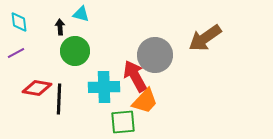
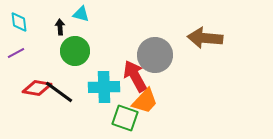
brown arrow: rotated 40 degrees clockwise
black line: moved 7 px up; rotated 56 degrees counterclockwise
green square: moved 2 px right, 4 px up; rotated 24 degrees clockwise
